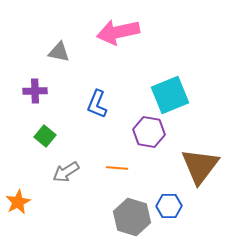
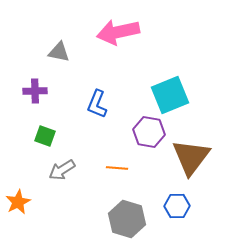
green square: rotated 20 degrees counterclockwise
brown triangle: moved 9 px left, 9 px up
gray arrow: moved 4 px left, 2 px up
blue hexagon: moved 8 px right
gray hexagon: moved 5 px left, 2 px down
